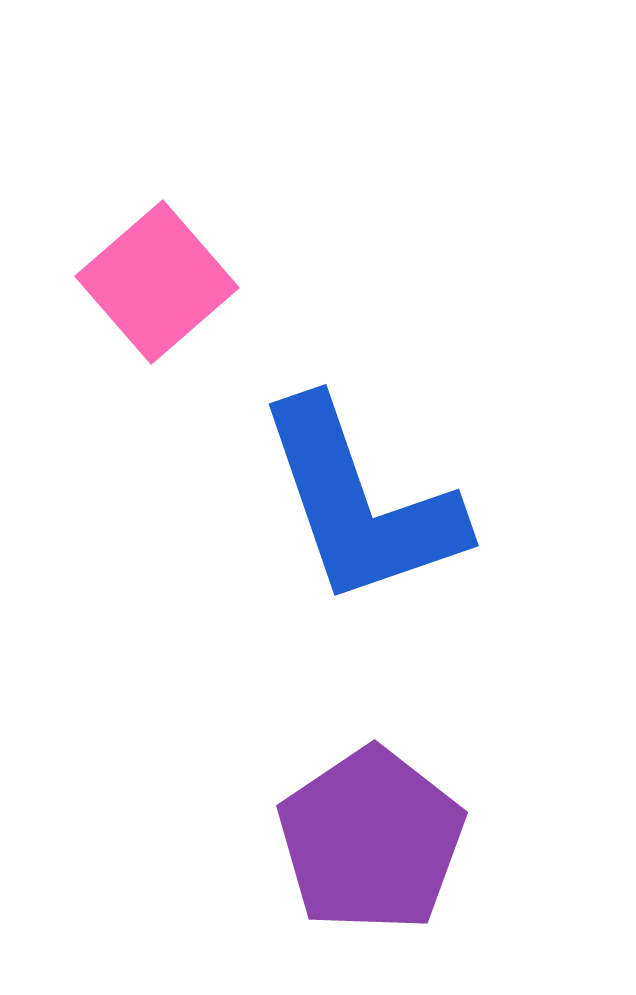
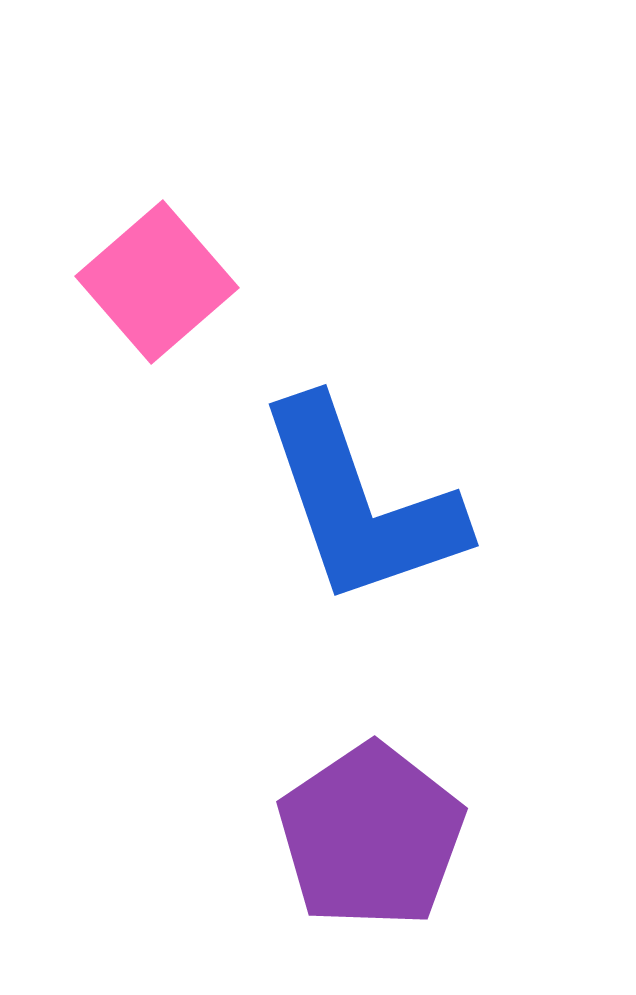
purple pentagon: moved 4 px up
